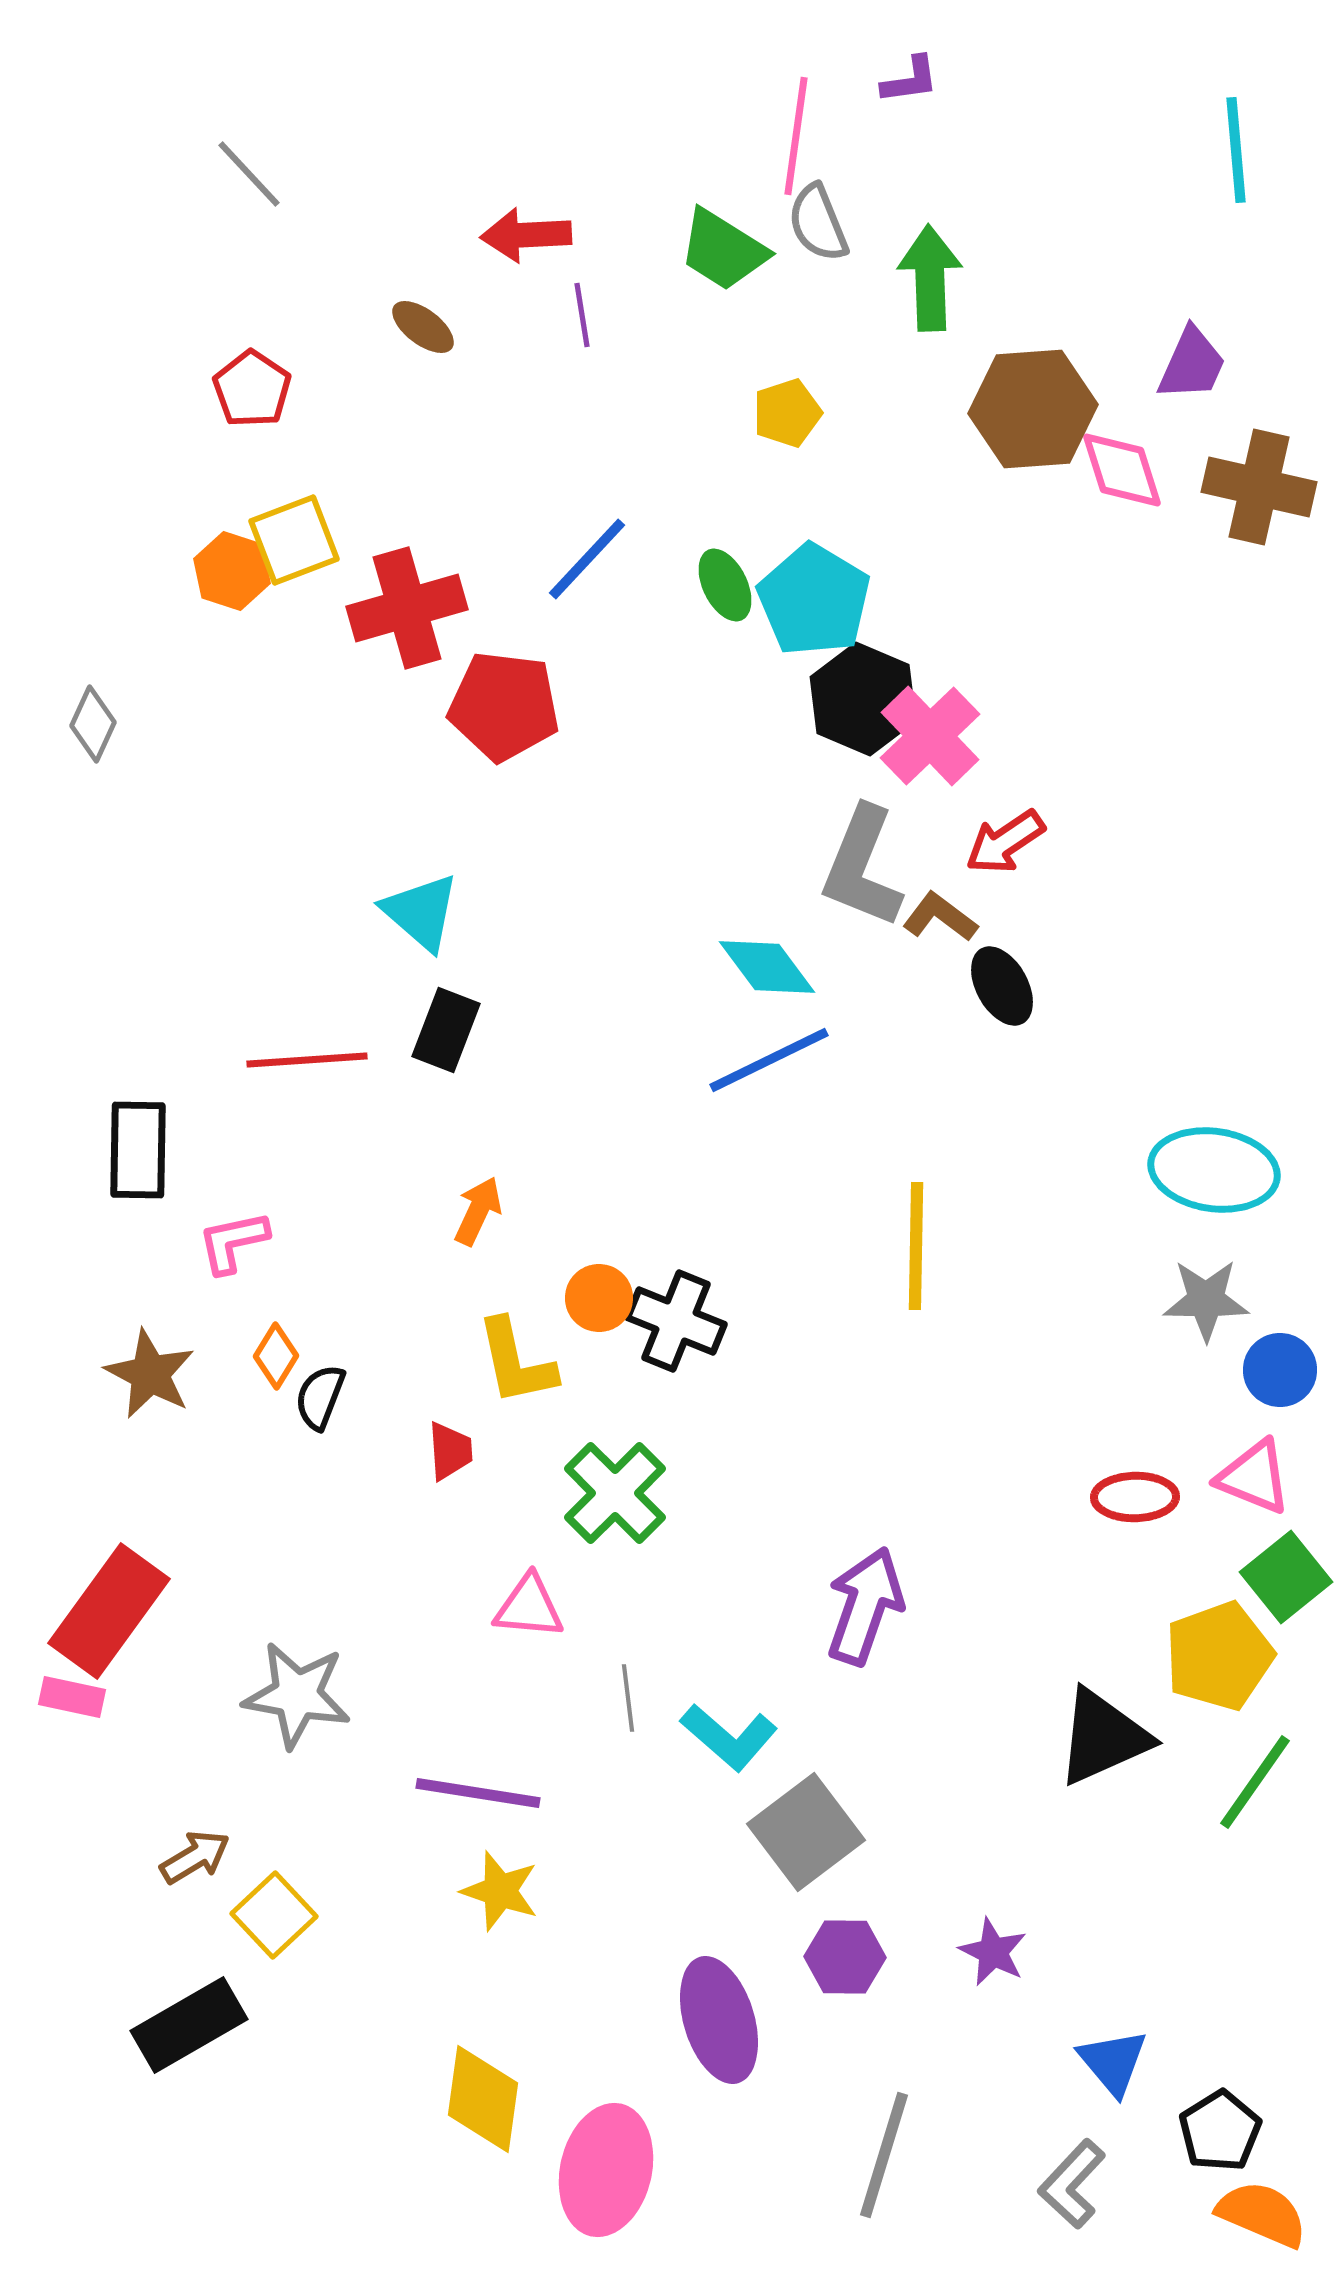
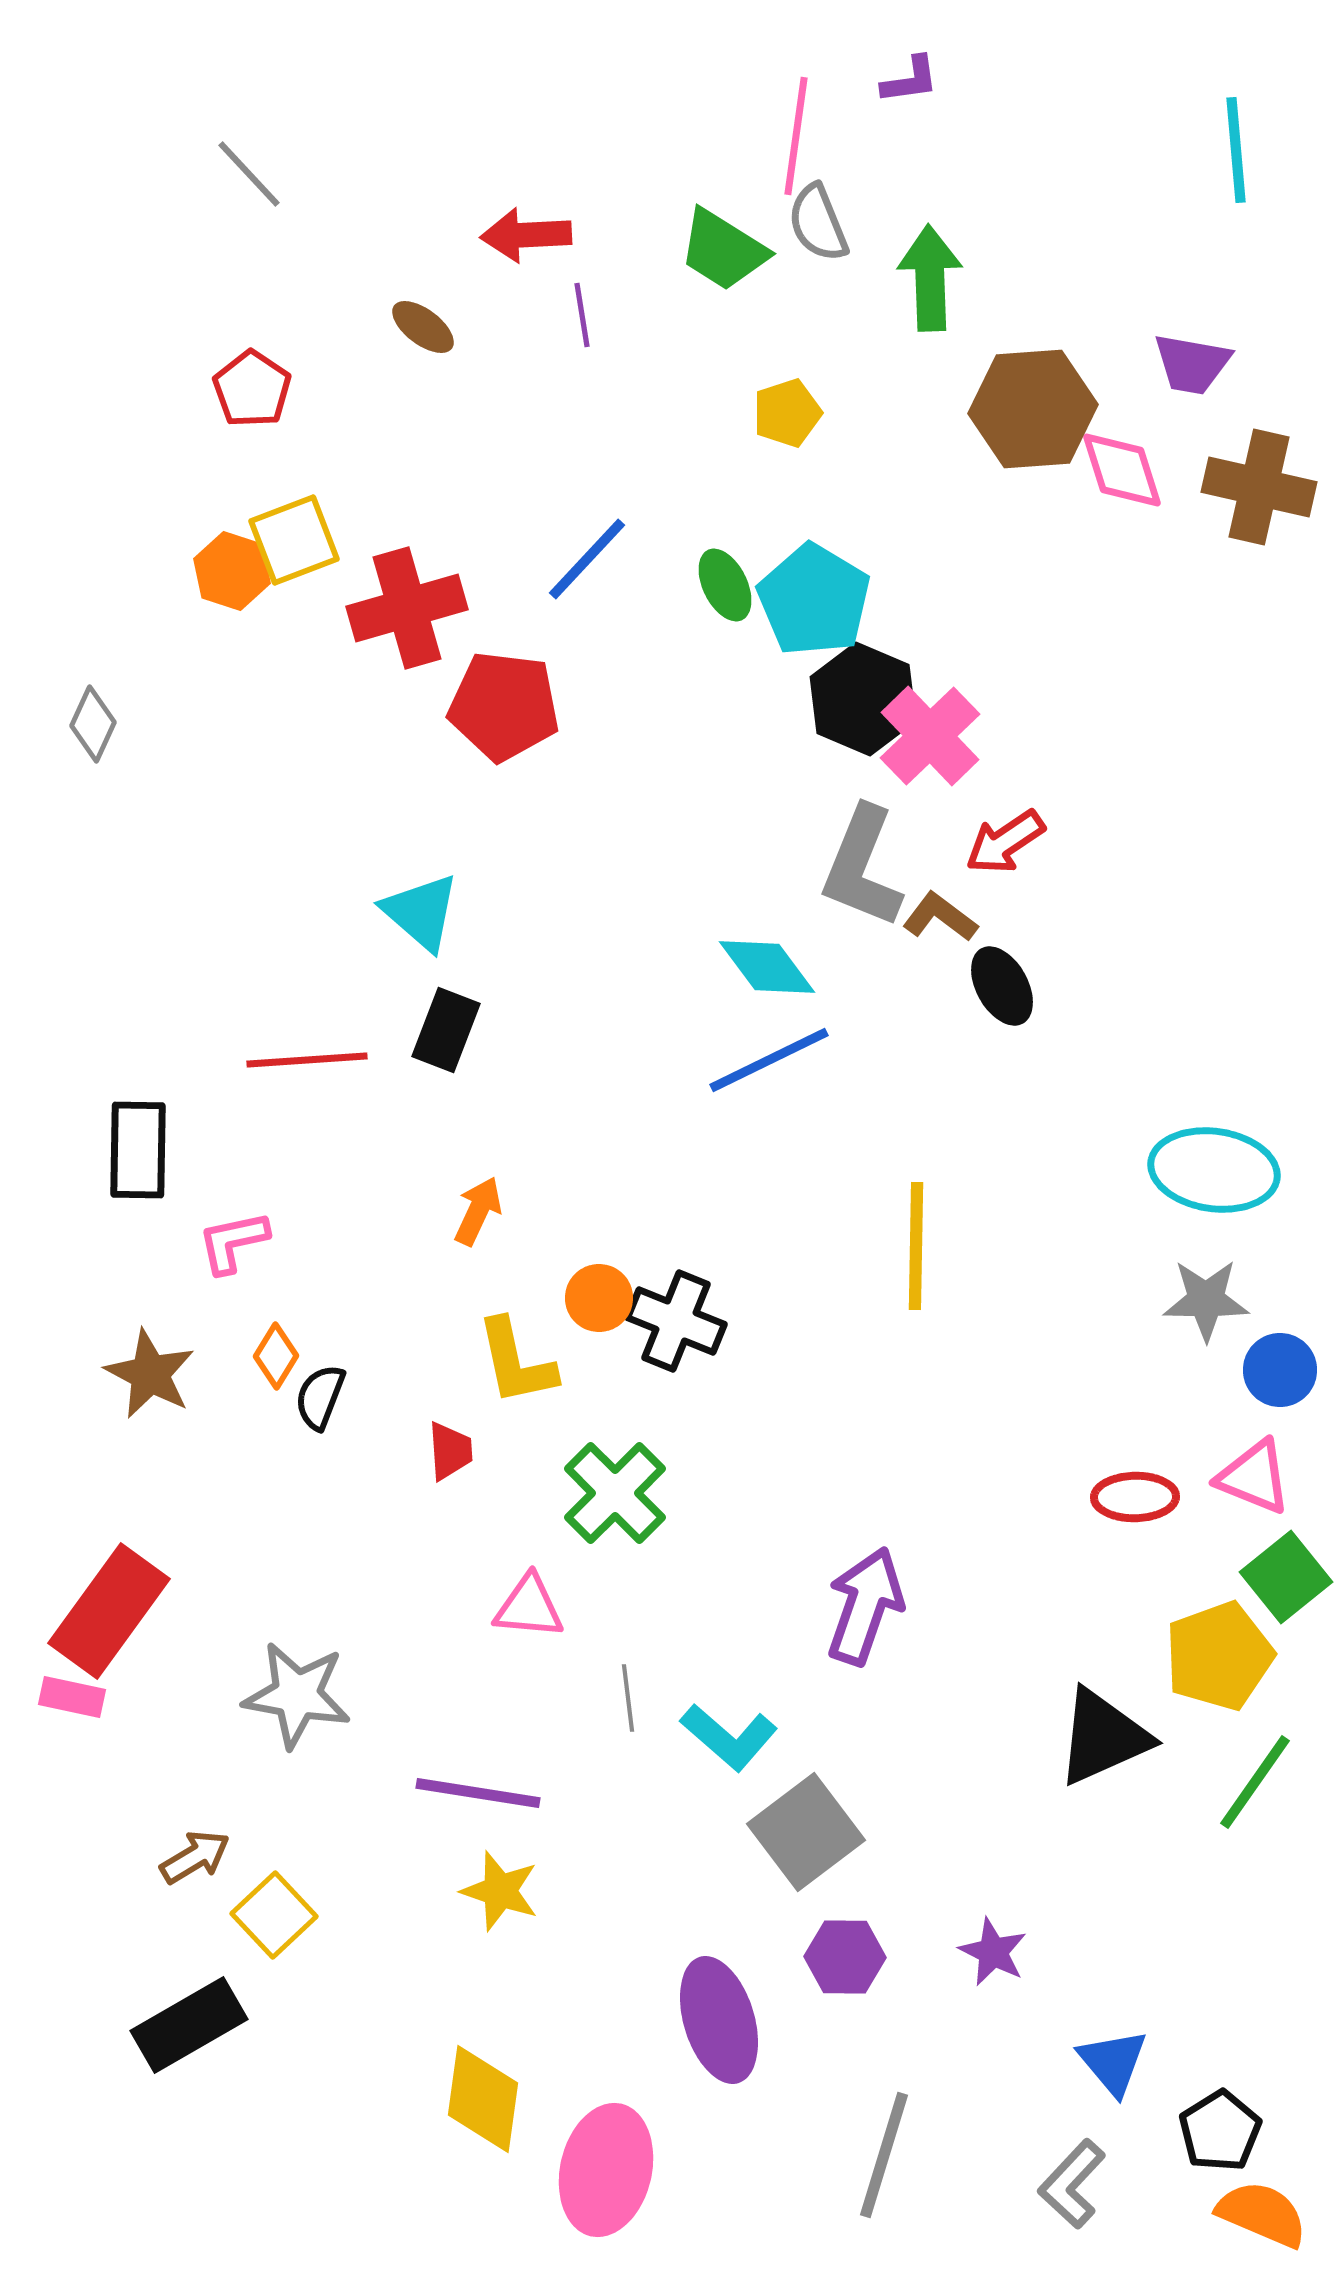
purple trapezoid at (1192, 364): rotated 76 degrees clockwise
